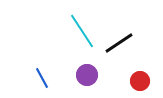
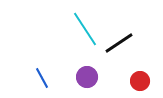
cyan line: moved 3 px right, 2 px up
purple circle: moved 2 px down
